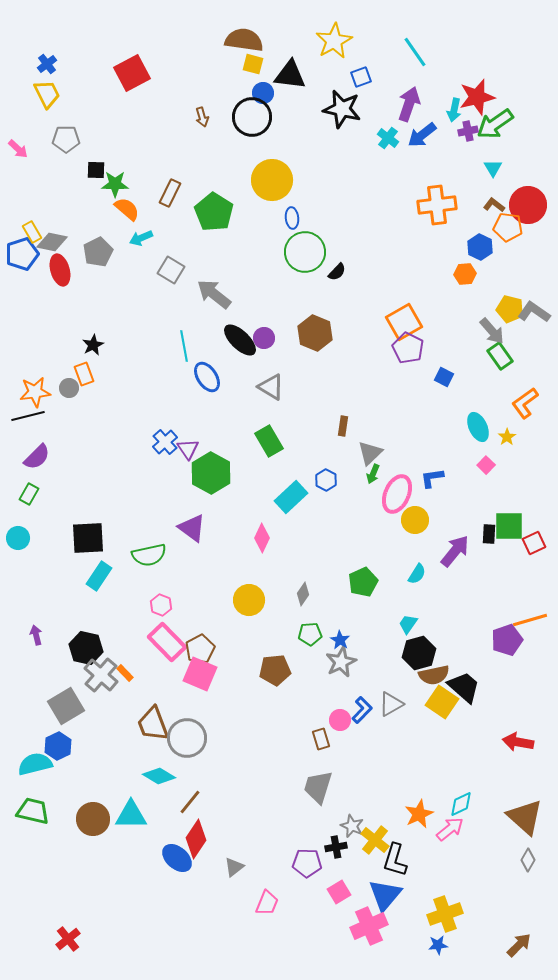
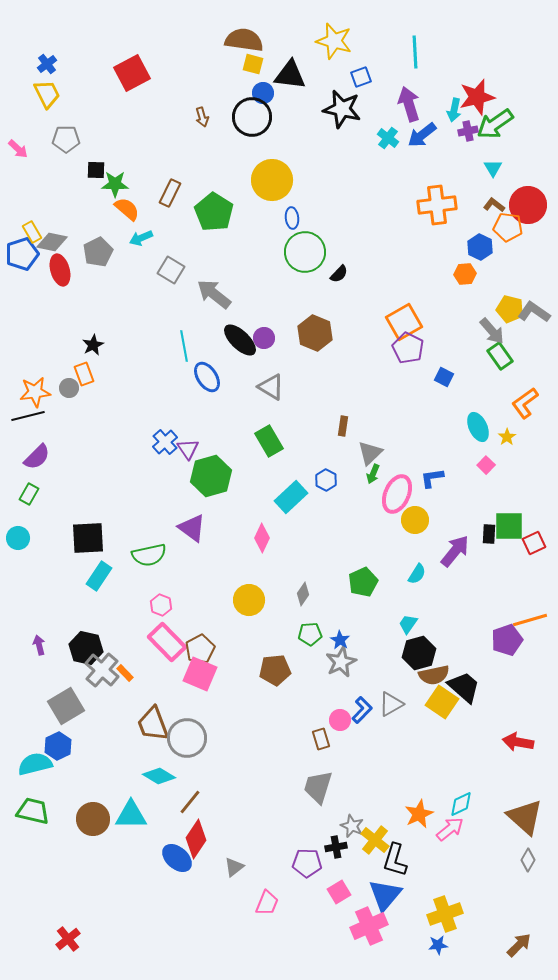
yellow star at (334, 41): rotated 27 degrees counterclockwise
cyan line at (415, 52): rotated 32 degrees clockwise
purple arrow at (409, 104): rotated 36 degrees counterclockwise
black semicircle at (337, 272): moved 2 px right, 2 px down
green hexagon at (211, 473): moved 3 px down; rotated 15 degrees clockwise
purple arrow at (36, 635): moved 3 px right, 10 px down
gray cross at (101, 675): moved 1 px right, 5 px up
